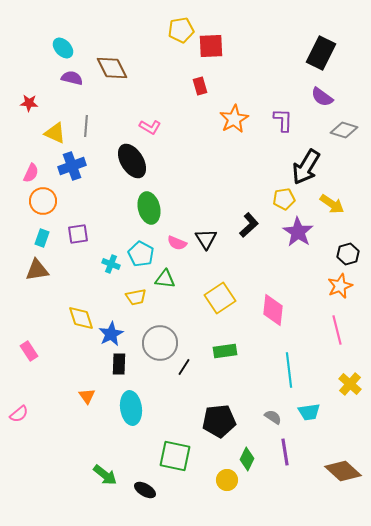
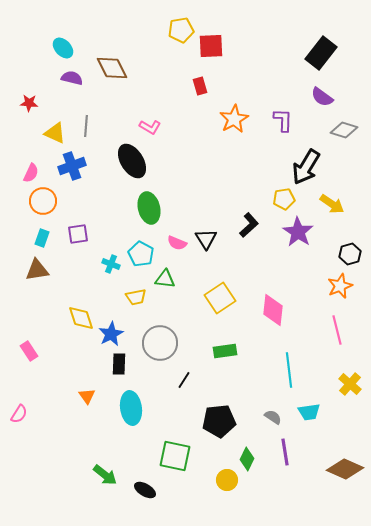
black rectangle at (321, 53): rotated 12 degrees clockwise
black hexagon at (348, 254): moved 2 px right
black line at (184, 367): moved 13 px down
pink semicircle at (19, 414): rotated 18 degrees counterclockwise
brown diamond at (343, 471): moved 2 px right, 2 px up; rotated 18 degrees counterclockwise
